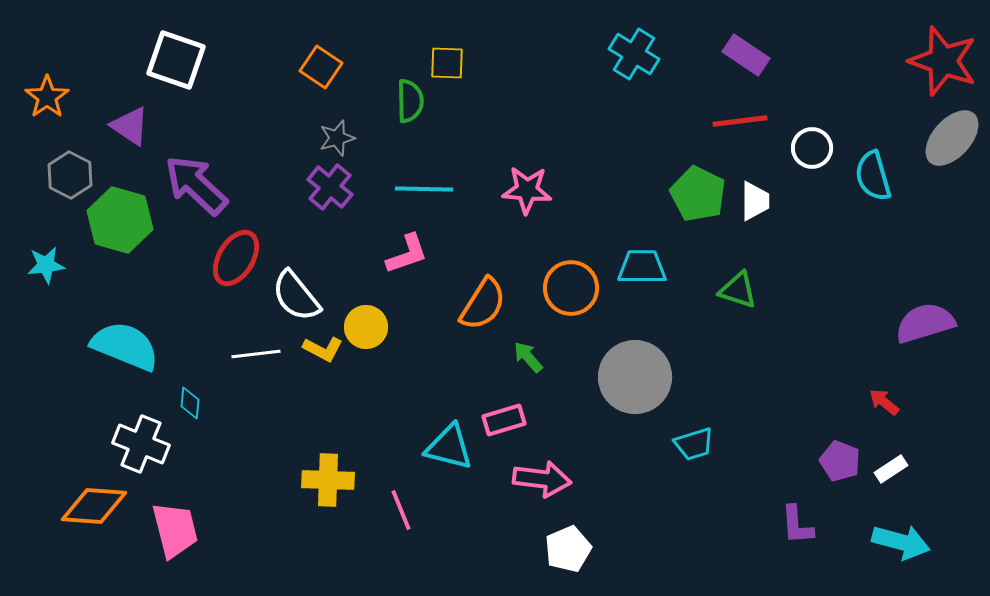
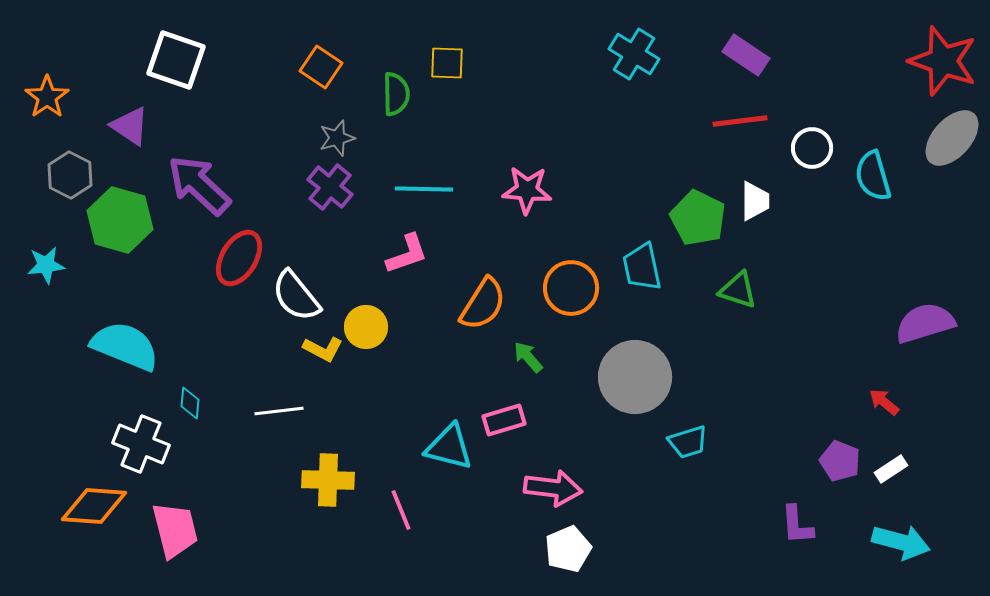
green semicircle at (410, 101): moved 14 px left, 7 px up
purple arrow at (196, 185): moved 3 px right
green pentagon at (698, 194): moved 24 px down
red ellipse at (236, 258): moved 3 px right
cyan trapezoid at (642, 267): rotated 102 degrees counterclockwise
white line at (256, 354): moved 23 px right, 57 px down
cyan trapezoid at (694, 444): moved 6 px left, 2 px up
pink arrow at (542, 479): moved 11 px right, 9 px down
